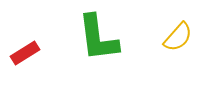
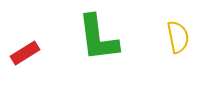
yellow semicircle: rotated 52 degrees counterclockwise
